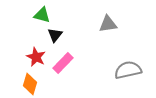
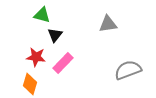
red star: rotated 18 degrees counterclockwise
gray semicircle: rotated 8 degrees counterclockwise
